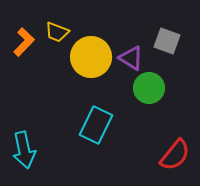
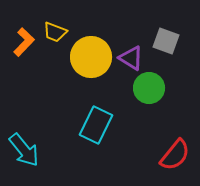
yellow trapezoid: moved 2 px left
gray square: moved 1 px left
cyan arrow: rotated 27 degrees counterclockwise
